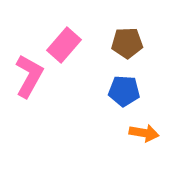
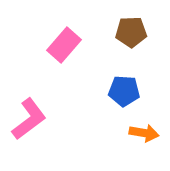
brown pentagon: moved 4 px right, 11 px up
pink L-shape: moved 43 px down; rotated 24 degrees clockwise
